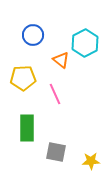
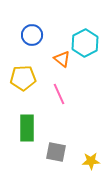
blue circle: moved 1 px left
orange triangle: moved 1 px right, 1 px up
pink line: moved 4 px right
